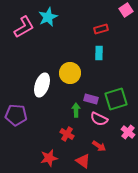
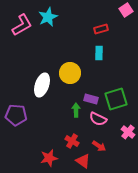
pink L-shape: moved 2 px left, 2 px up
pink semicircle: moved 1 px left
red cross: moved 5 px right, 7 px down
